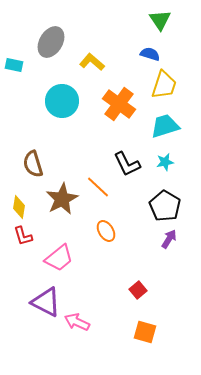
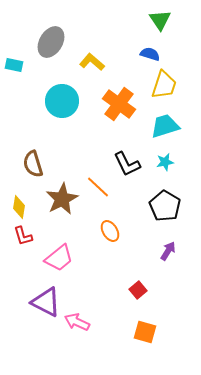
orange ellipse: moved 4 px right
purple arrow: moved 1 px left, 12 px down
